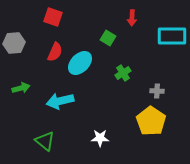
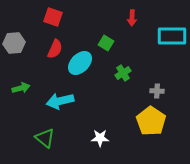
green square: moved 2 px left, 5 px down
red semicircle: moved 3 px up
green triangle: moved 3 px up
